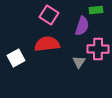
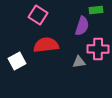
pink square: moved 11 px left
red semicircle: moved 1 px left, 1 px down
white square: moved 1 px right, 3 px down
gray triangle: rotated 48 degrees clockwise
